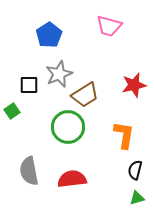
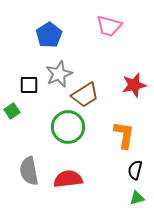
red semicircle: moved 4 px left
